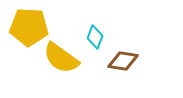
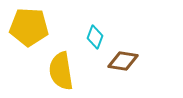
yellow semicircle: moved 13 px down; rotated 45 degrees clockwise
